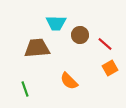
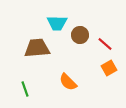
cyan trapezoid: moved 1 px right
orange square: moved 1 px left
orange semicircle: moved 1 px left, 1 px down
